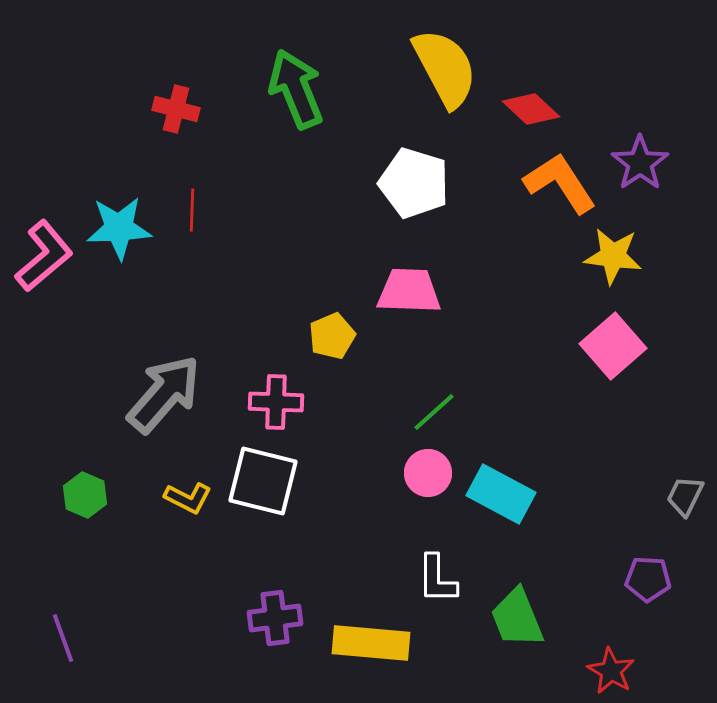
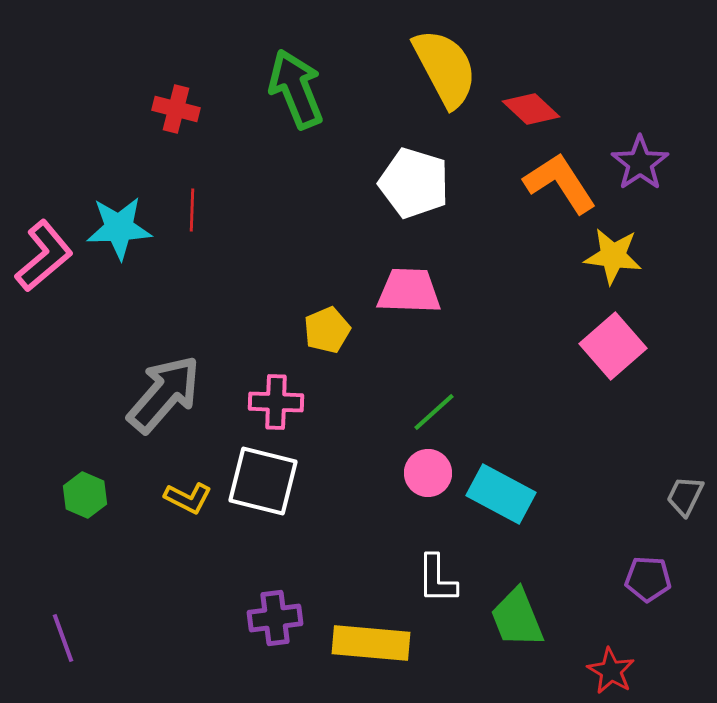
yellow pentagon: moved 5 px left, 6 px up
